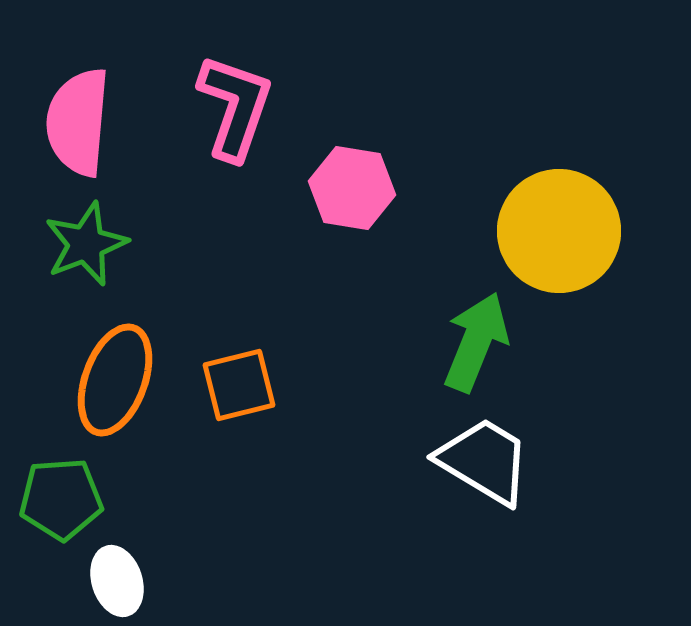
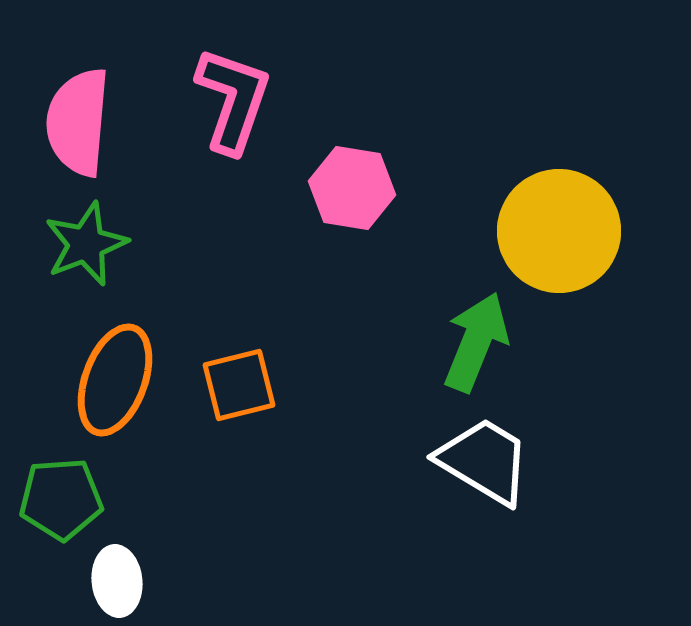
pink L-shape: moved 2 px left, 7 px up
white ellipse: rotated 12 degrees clockwise
